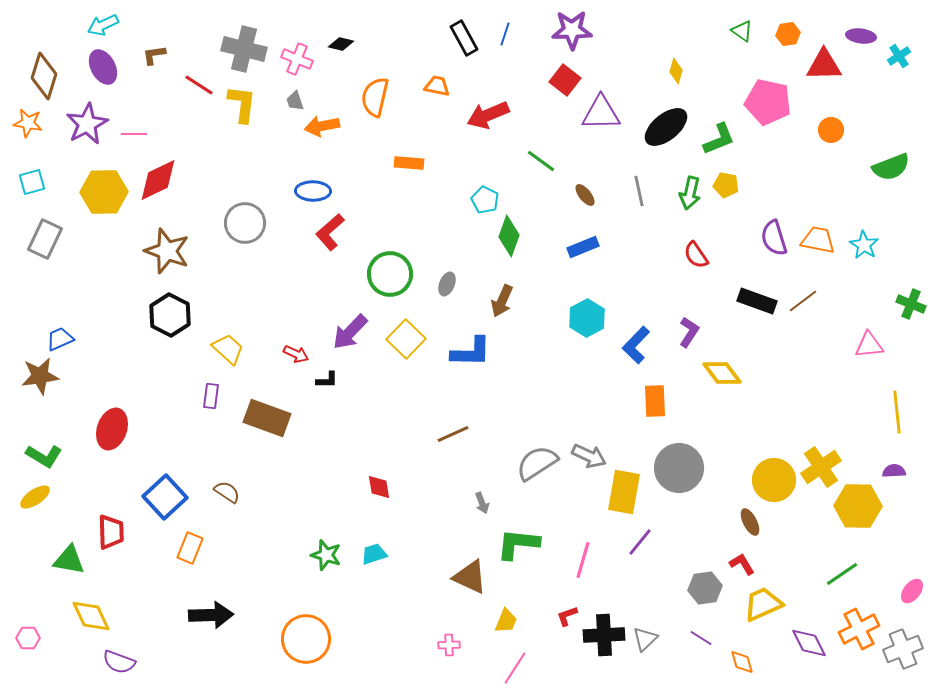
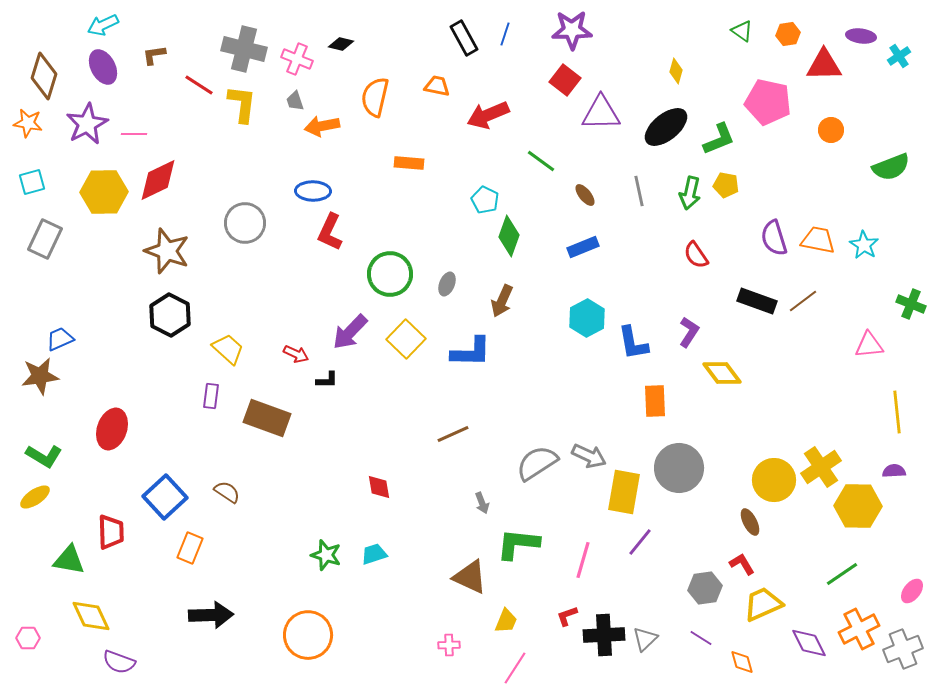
red L-shape at (330, 232): rotated 24 degrees counterclockwise
blue L-shape at (636, 345): moved 3 px left, 2 px up; rotated 54 degrees counterclockwise
orange circle at (306, 639): moved 2 px right, 4 px up
